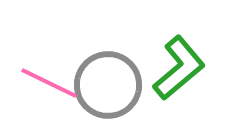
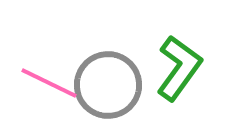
green L-shape: rotated 14 degrees counterclockwise
